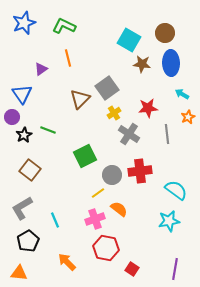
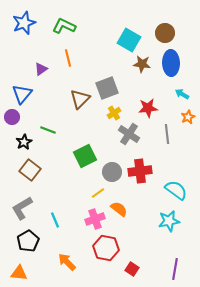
gray square: rotated 15 degrees clockwise
blue triangle: rotated 15 degrees clockwise
black star: moved 7 px down
gray circle: moved 3 px up
